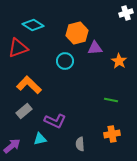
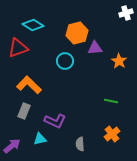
green line: moved 1 px down
gray rectangle: rotated 28 degrees counterclockwise
orange cross: rotated 28 degrees counterclockwise
